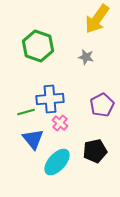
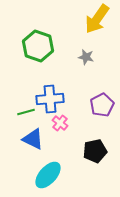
blue triangle: rotated 25 degrees counterclockwise
cyan ellipse: moved 9 px left, 13 px down
